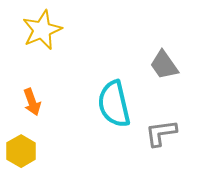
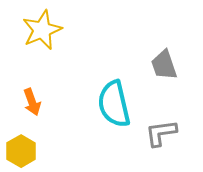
gray trapezoid: rotated 16 degrees clockwise
